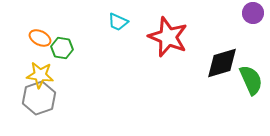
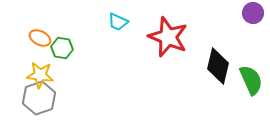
black diamond: moved 4 px left, 3 px down; rotated 60 degrees counterclockwise
